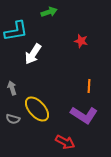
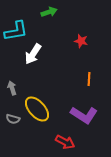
orange line: moved 7 px up
